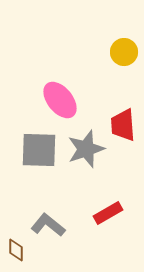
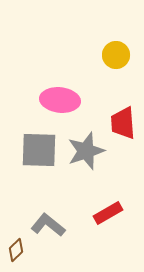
yellow circle: moved 8 px left, 3 px down
pink ellipse: rotated 45 degrees counterclockwise
red trapezoid: moved 2 px up
gray star: moved 2 px down
brown diamond: rotated 45 degrees clockwise
